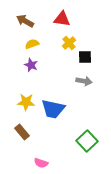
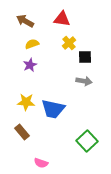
purple star: moved 1 px left; rotated 24 degrees clockwise
